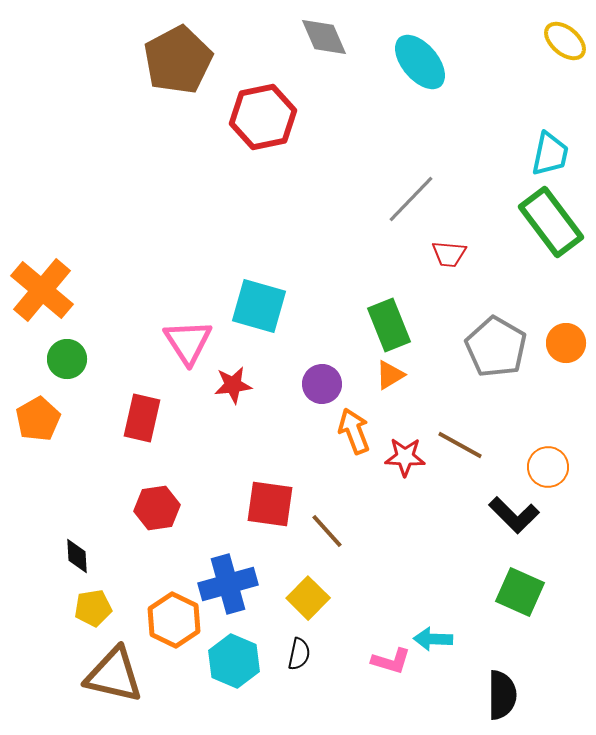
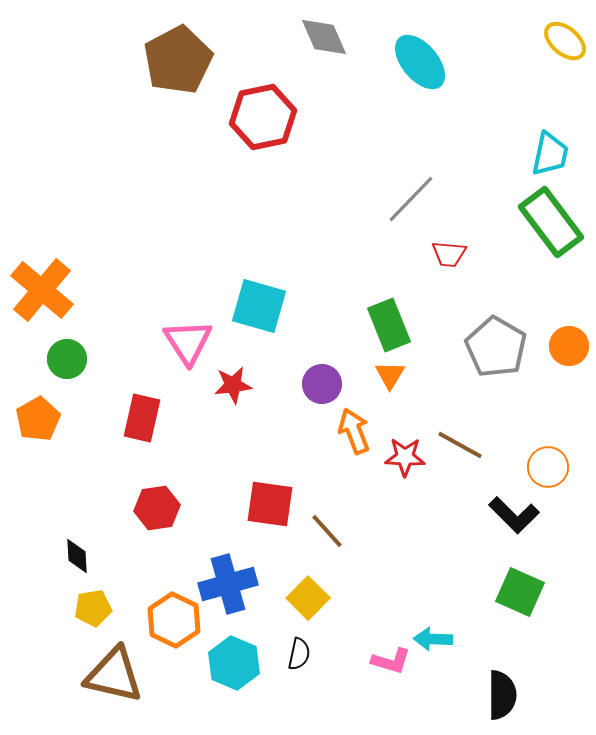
orange circle at (566, 343): moved 3 px right, 3 px down
orange triangle at (390, 375): rotated 28 degrees counterclockwise
cyan hexagon at (234, 661): moved 2 px down
